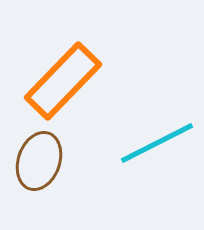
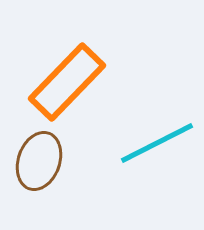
orange rectangle: moved 4 px right, 1 px down
